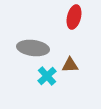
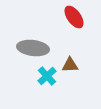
red ellipse: rotated 50 degrees counterclockwise
